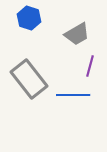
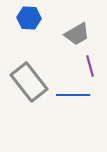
blue hexagon: rotated 15 degrees counterclockwise
purple line: rotated 30 degrees counterclockwise
gray rectangle: moved 3 px down
